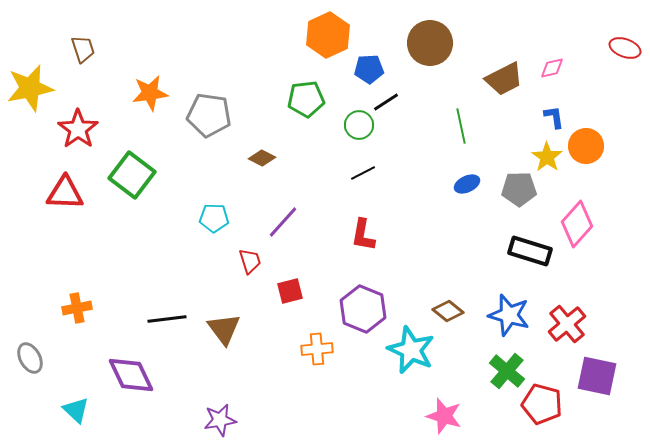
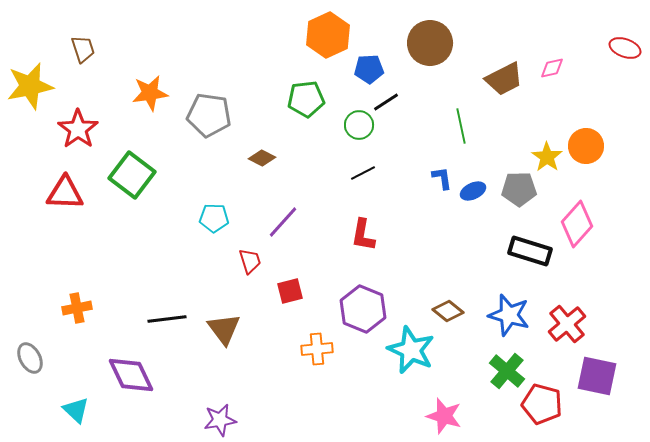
yellow star at (30, 88): moved 2 px up
blue L-shape at (554, 117): moved 112 px left, 61 px down
blue ellipse at (467, 184): moved 6 px right, 7 px down
